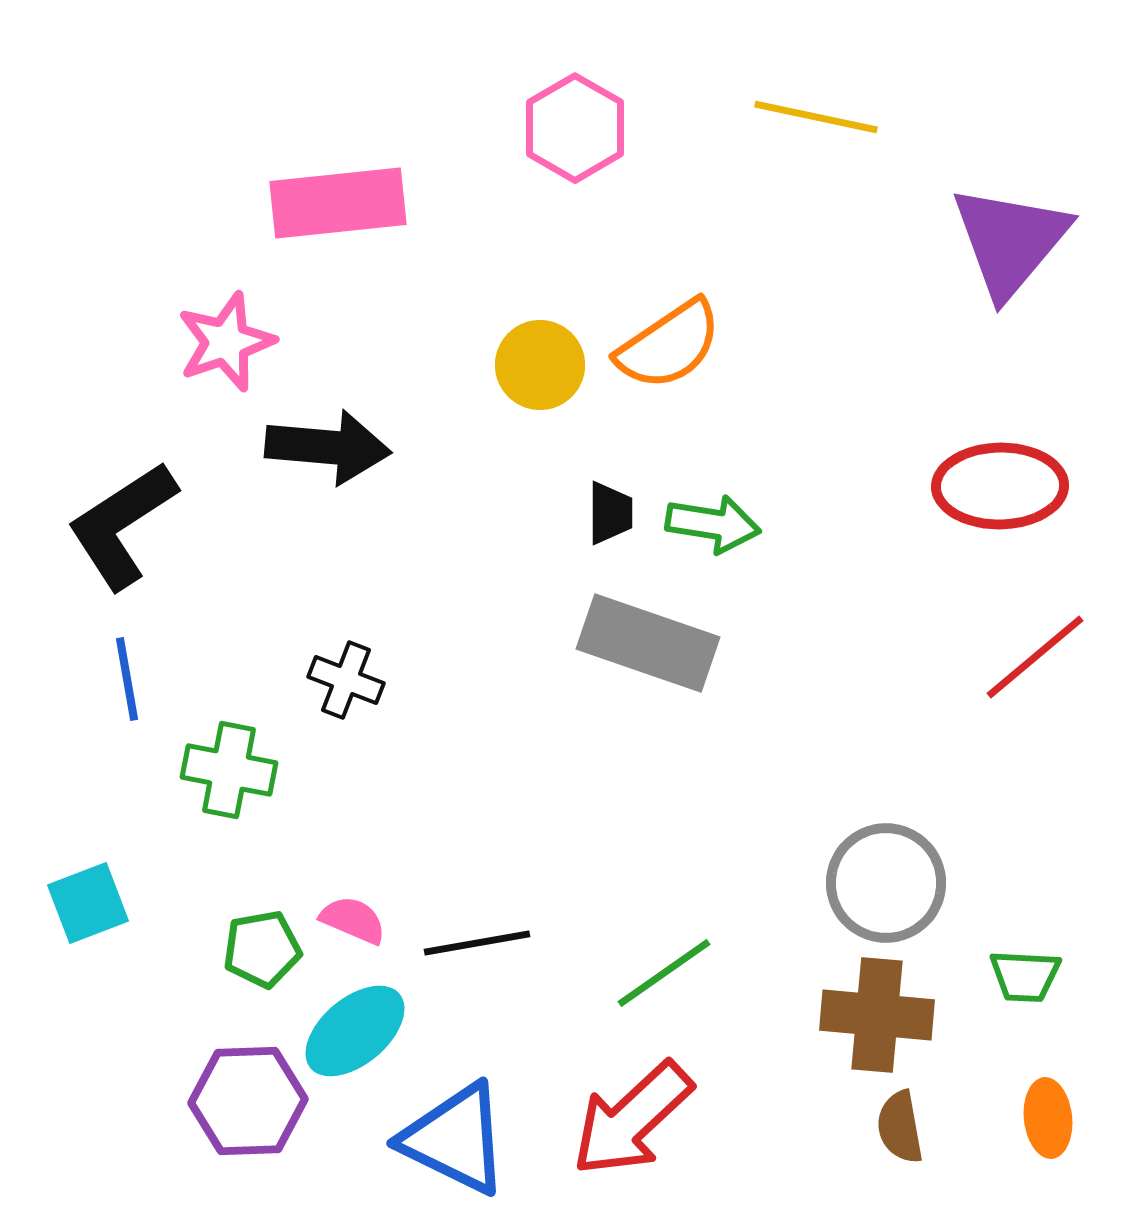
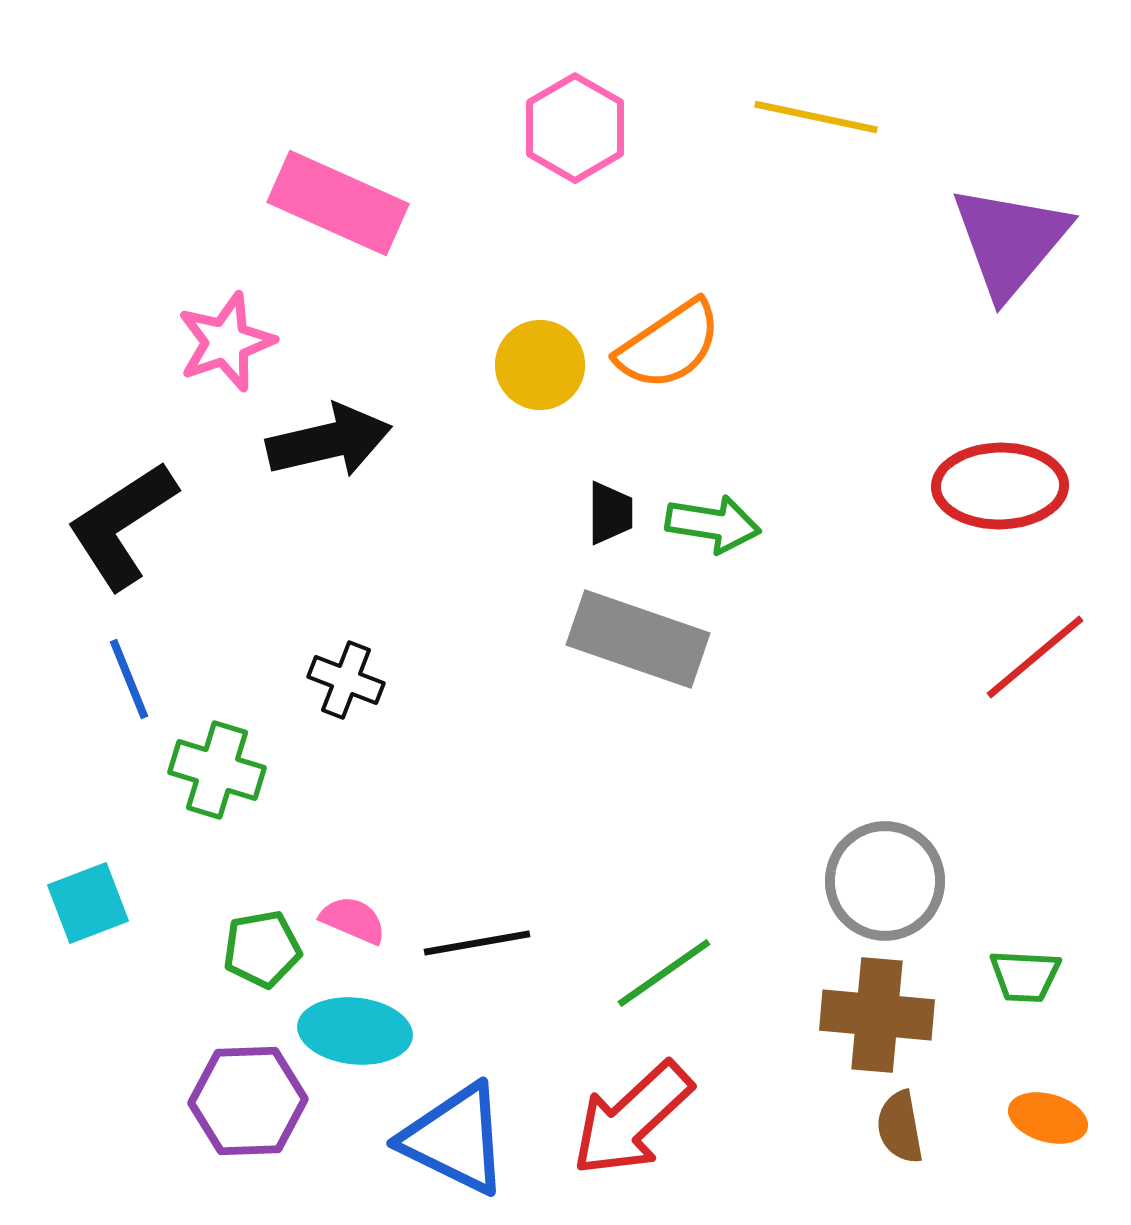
pink rectangle: rotated 30 degrees clockwise
black arrow: moved 1 px right, 6 px up; rotated 18 degrees counterclockwise
gray rectangle: moved 10 px left, 4 px up
blue line: moved 2 px right; rotated 12 degrees counterclockwise
green cross: moved 12 px left; rotated 6 degrees clockwise
gray circle: moved 1 px left, 2 px up
cyan ellipse: rotated 46 degrees clockwise
orange ellipse: rotated 68 degrees counterclockwise
